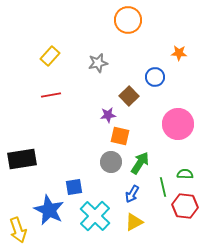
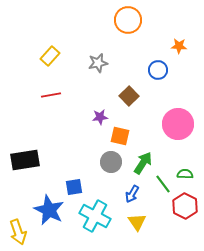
orange star: moved 7 px up
blue circle: moved 3 px right, 7 px up
purple star: moved 8 px left, 2 px down
black rectangle: moved 3 px right, 1 px down
green arrow: moved 3 px right
green line: moved 3 px up; rotated 24 degrees counterclockwise
red hexagon: rotated 20 degrees clockwise
cyan cross: rotated 16 degrees counterclockwise
yellow triangle: moved 3 px right; rotated 36 degrees counterclockwise
yellow arrow: moved 2 px down
